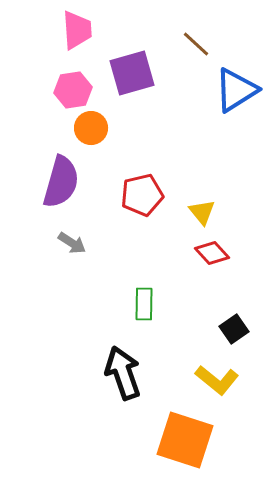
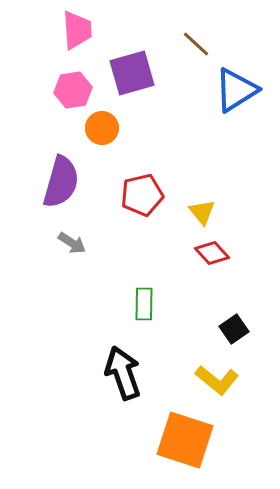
orange circle: moved 11 px right
